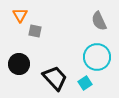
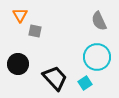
black circle: moved 1 px left
